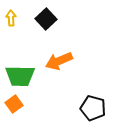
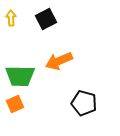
black square: rotated 15 degrees clockwise
orange square: moved 1 px right; rotated 12 degrees clockwise
black pentagon: moved 9 px left, 5 px up
